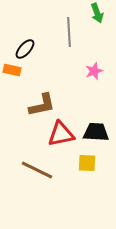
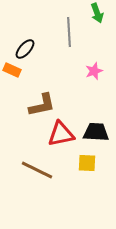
orange rectangle: rotated 12 degrees clockwise
